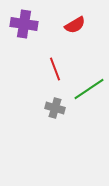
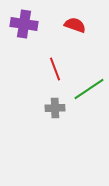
red semicircle: rotated 130 degrees counterclockwise
gray cross: rotated 18 degrees counterclockwise
